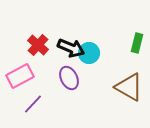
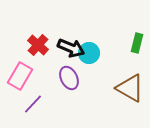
pink rectangle: rotated 32 degrees counterclockwise
brown triangle: moved 1 px right, 1 px down
